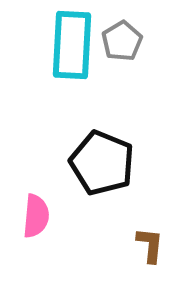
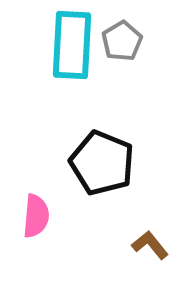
brown L-shape: rotated 45 degrees counterclockwise
